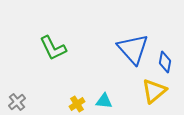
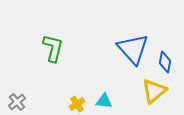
green L-shape: rotated 140 degrees counterclockwise
